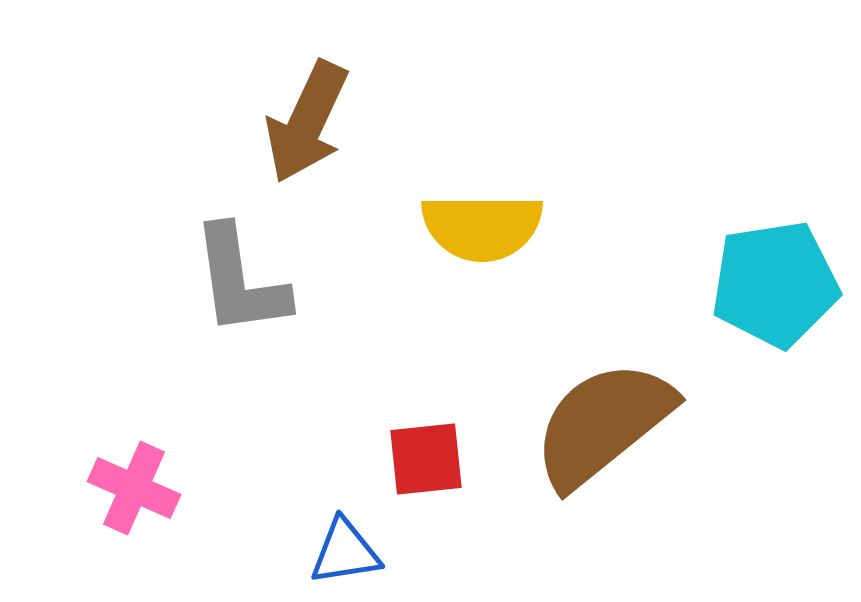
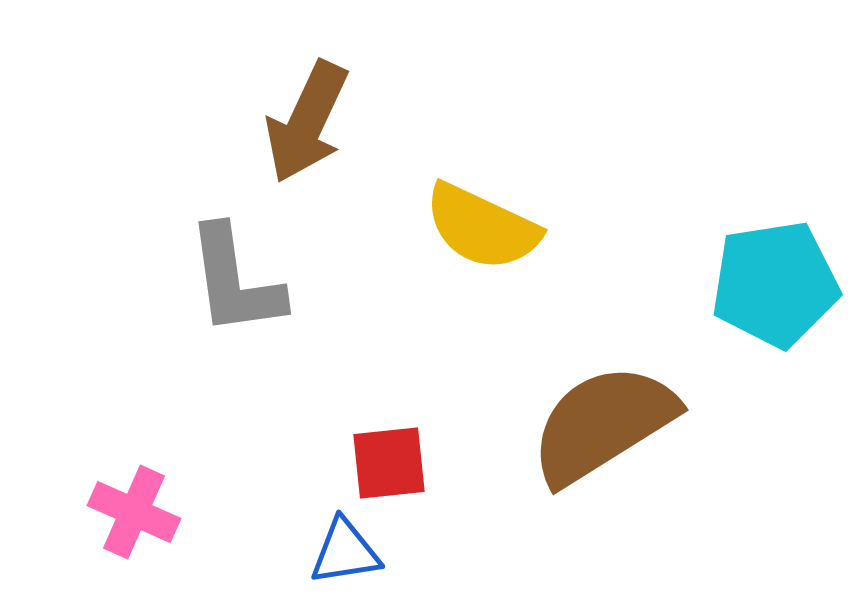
yellow semicircle: rotated 25 degrees clockwise
gray L-shape: moved 5 px left
brown semicircle: rotated 7 degrees clockwise
red square: moved 37 px left, 4 px down
pink cross: moved 24 px down
